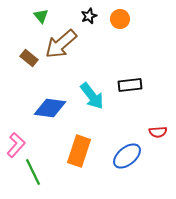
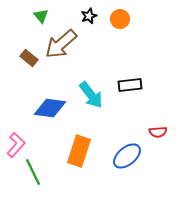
cyan arrow: moved 1 px left, 1 px up
